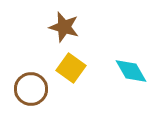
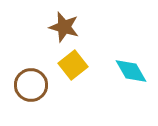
yellow square: moved 2 px right, 3 px up; rotated 16 degrees clockwise
brown circle: moved 4 px up
